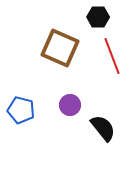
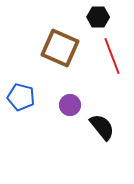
blue pentagon: moved 13 px up
black semicircle: moved 1 px left, 1 px up
